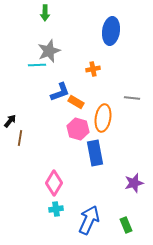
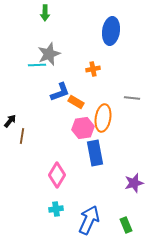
gray star: moved 3 px down
pink hexagon: moved 5 px right, 1 px up; rotated 25 degrees counterclockwise
brown line: moved 2 px right, 2 px up
pink diamond: moved 3 px right, 8 px up
